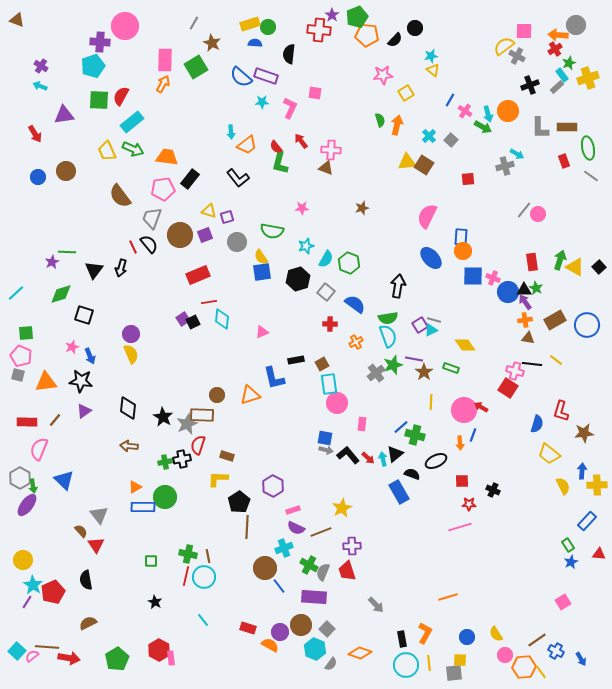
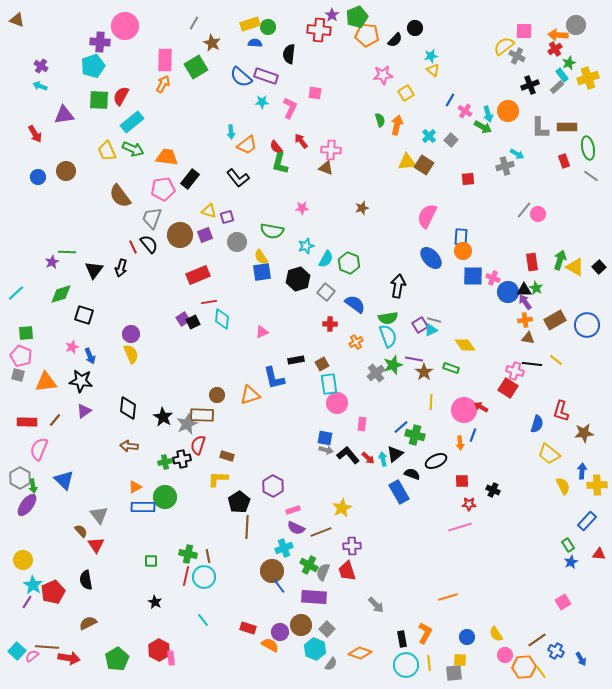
brown circle at (265, 568): moved 7 px right, 3 px down
